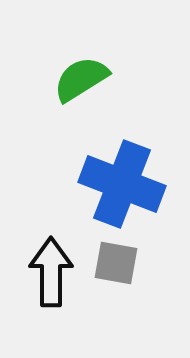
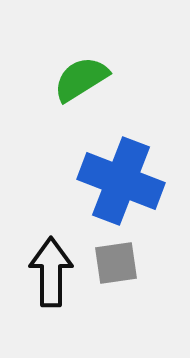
blue cross: moved 1 px left, 3 px up
gray square: rotated 18 degrees counterclockwise
